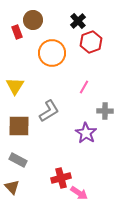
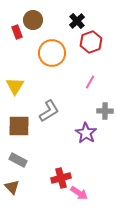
black cross: moved 1 px left
pink line: moved 6 px right, 5 px up
